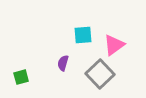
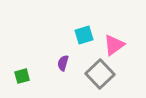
cyan square: moved 1 px right; rotated 12 degrees counterclockwise
green square: moved 1 px right, 1 px up
